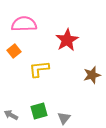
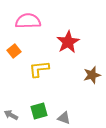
pink semicircle: moved 4 px right, 3 px up
red star: moved 1 px right, 2 px down
gray triangle: rotated 48 degrees counterclockwise
